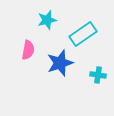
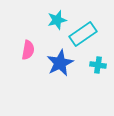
cyan star: moved 10 px right
blue star: rotated 8 degrees counterclockwise
cyan cross: moved 10 px up
